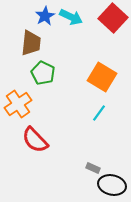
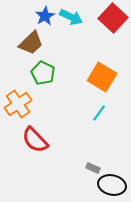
brown trapezoid: rotated 40 degrees clockwise
